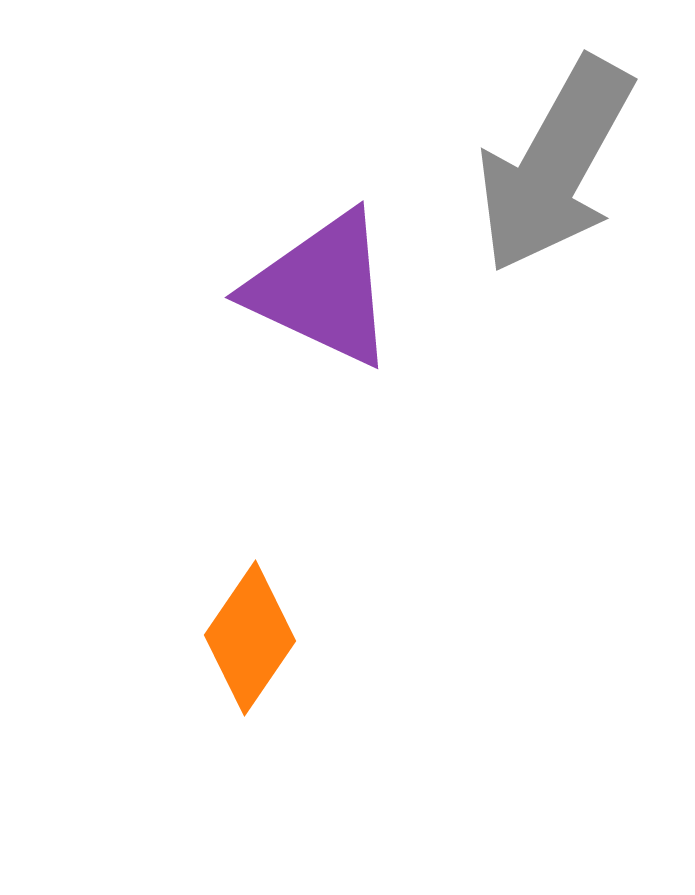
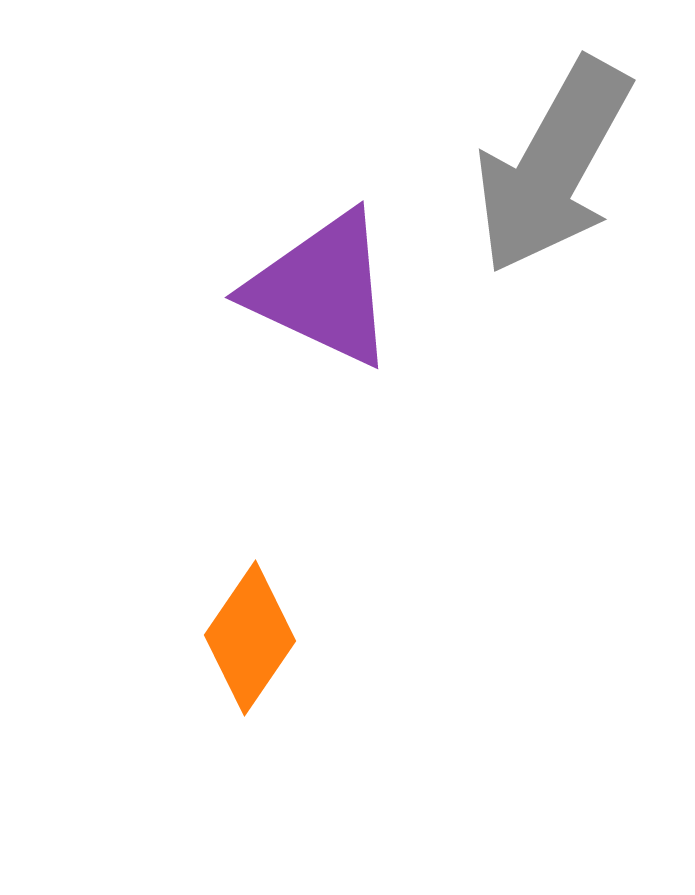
gray arrow: moved 2 px left, 1 px down
